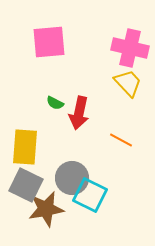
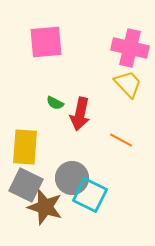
pink square: moved 3 px left
yellow trapezoid: moved 1 px down
red arrow: moved 1 px right, 1 px down
brown star: moved 1 px left, 2 px up; rotated 27 degrees clockwise
